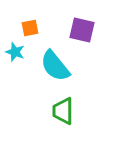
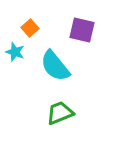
orange square: rotated 30 degrees counterclockwise
green trapezoid: moved 3 px left, 2 px down; rotated 68 degrees clockwise
